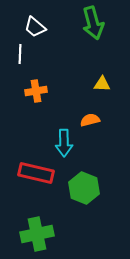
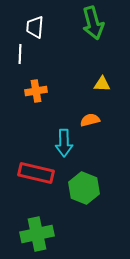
white trapezoid: rotated 55 degrees clockwise
